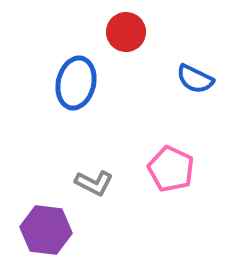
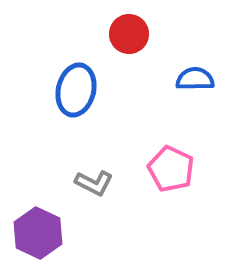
red circle: moved 3 px right, 2 px down
blue semicircle: rotated 153 degrees clockwise
blue ellipse: moved 7 px down
purple hexagon: moved 8 px left, 3 px down; rotated 18 degrees clockwise
